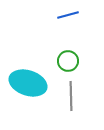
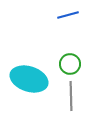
green circle: moved 2 px right, 3 px down
cyan ellipse: moved 1 px right, 4 px up
